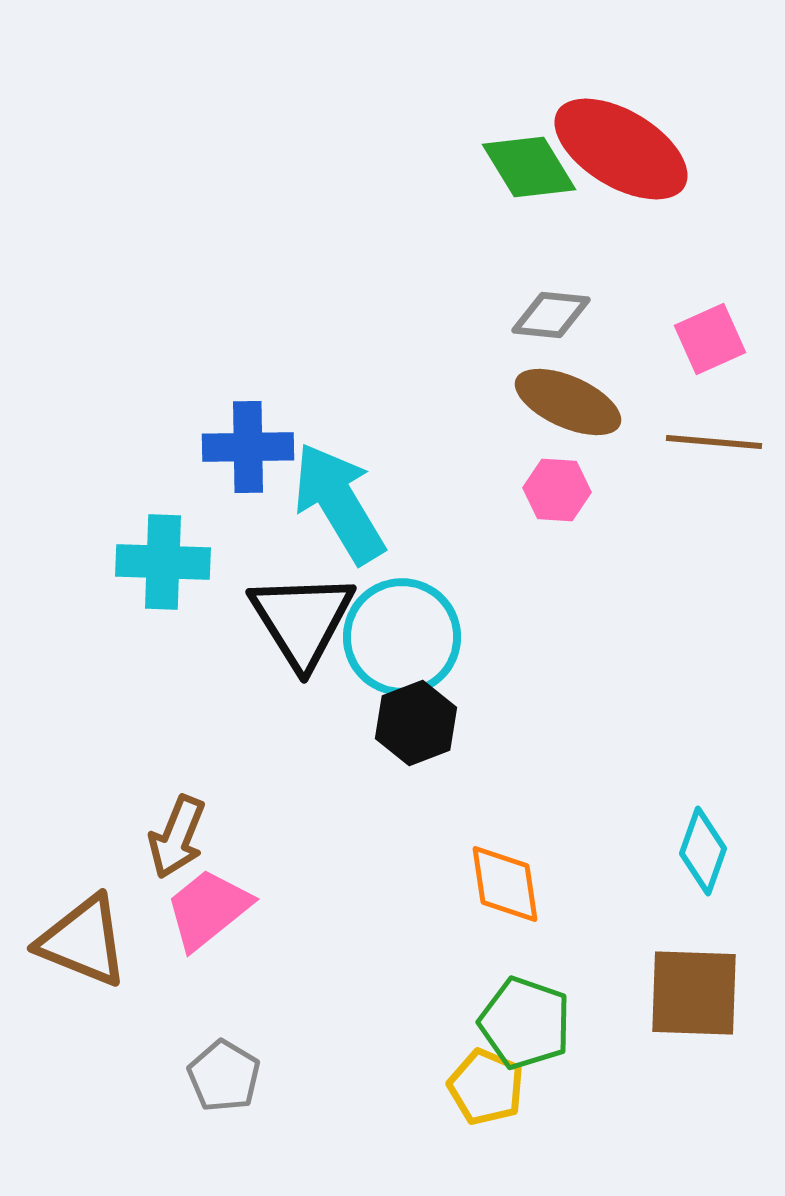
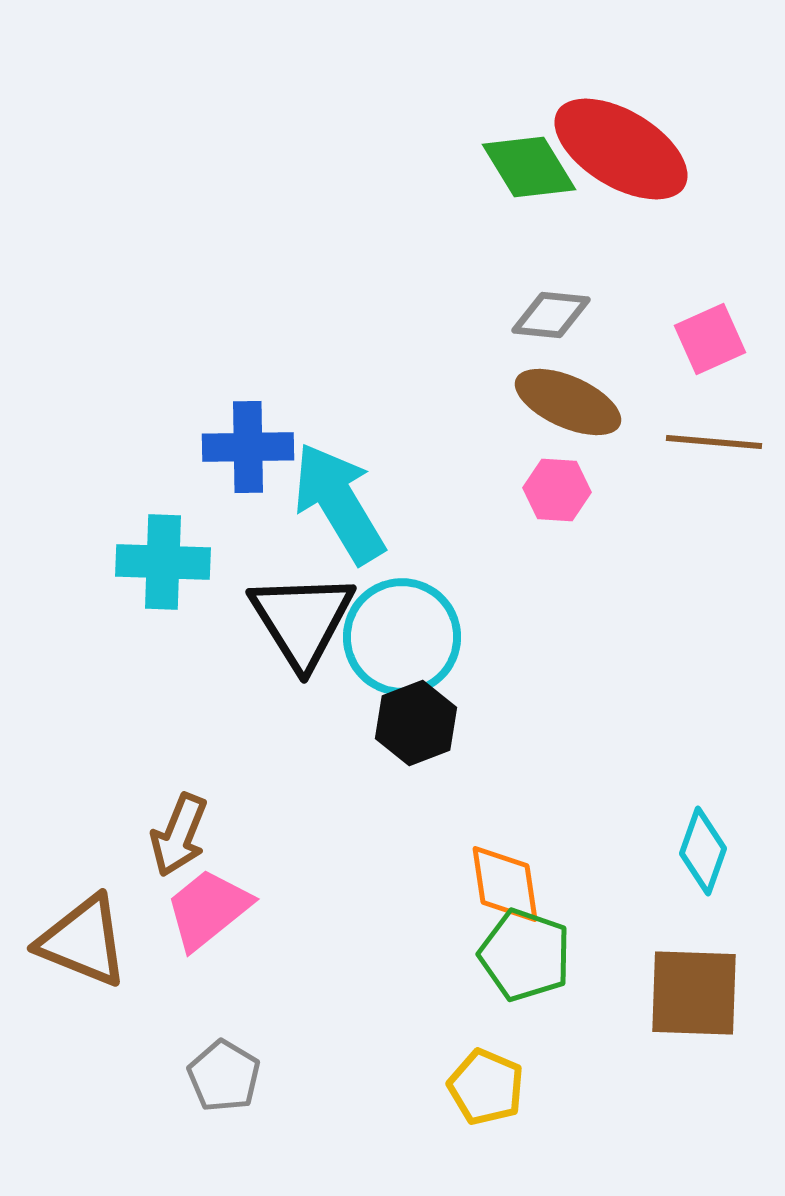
brown arrow: moved 2 px right, 2 px up
green pentagon: moved 68 px up
